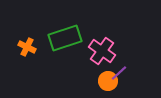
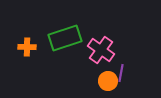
orange cross: rotated 24 degrees counterclockwise
pink cross: moved 1 px left, 1 px up
purple line: moved 2 px right; rotated 36 degrees counterclockwise
